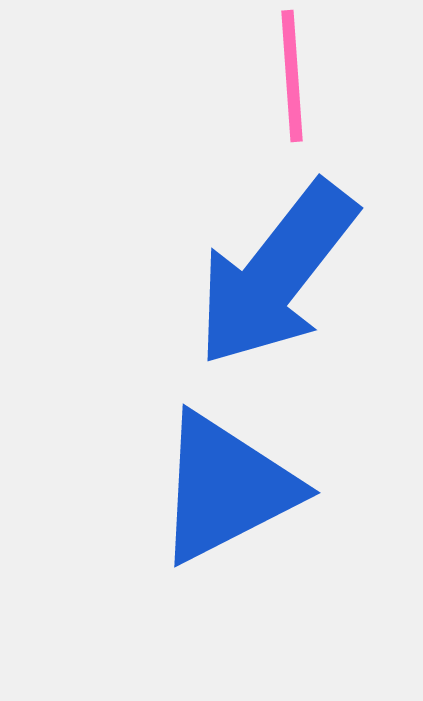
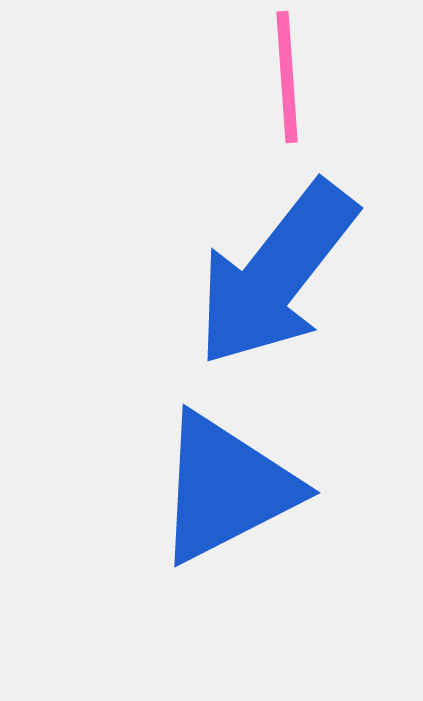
pink line: moved 5 px left, 1 px down
